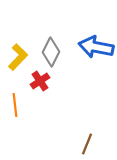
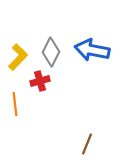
blue arrow: moved 4 px left, 3 px down
red cross: rotated 18 degrees clockwise
orange line: moved 1 px up
